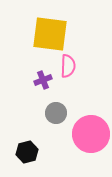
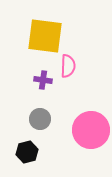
yellow square: moved 5 px left, 2 px down
purple cross: rotated 30 degrees clockwise
gray circle: moved 16 px left, 6 px down
pink circle: moved 4 px up
